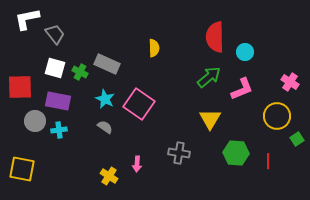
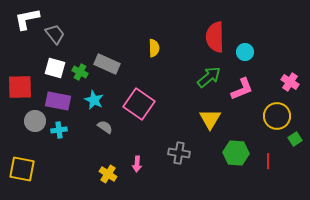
cyan star: moved 11 px left, 1 px down
green square: moved 2 px left
yellow cross: moved 1 px left, 2 px up
